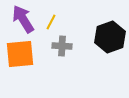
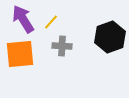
yellow line: rotated 14 degrees clockwise
